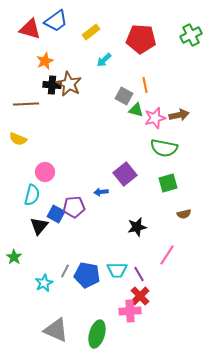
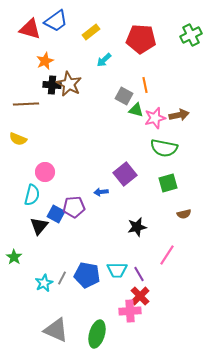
gray line: moved 3 px left, 7 px down
